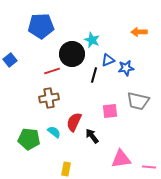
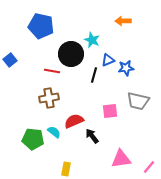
blue pentagon: rotated 15 degrees clockwise
orange arrow: moved 16 px left, 11 px up
black circle: moved 1 px left
red line: rotated 28 degrees clockwise
red semicircle: moved 1 px up; rotated 42 degrees clockwise
green pentagon: moved 4 px right
pink line: rotated 56 degrees counterclockwise
